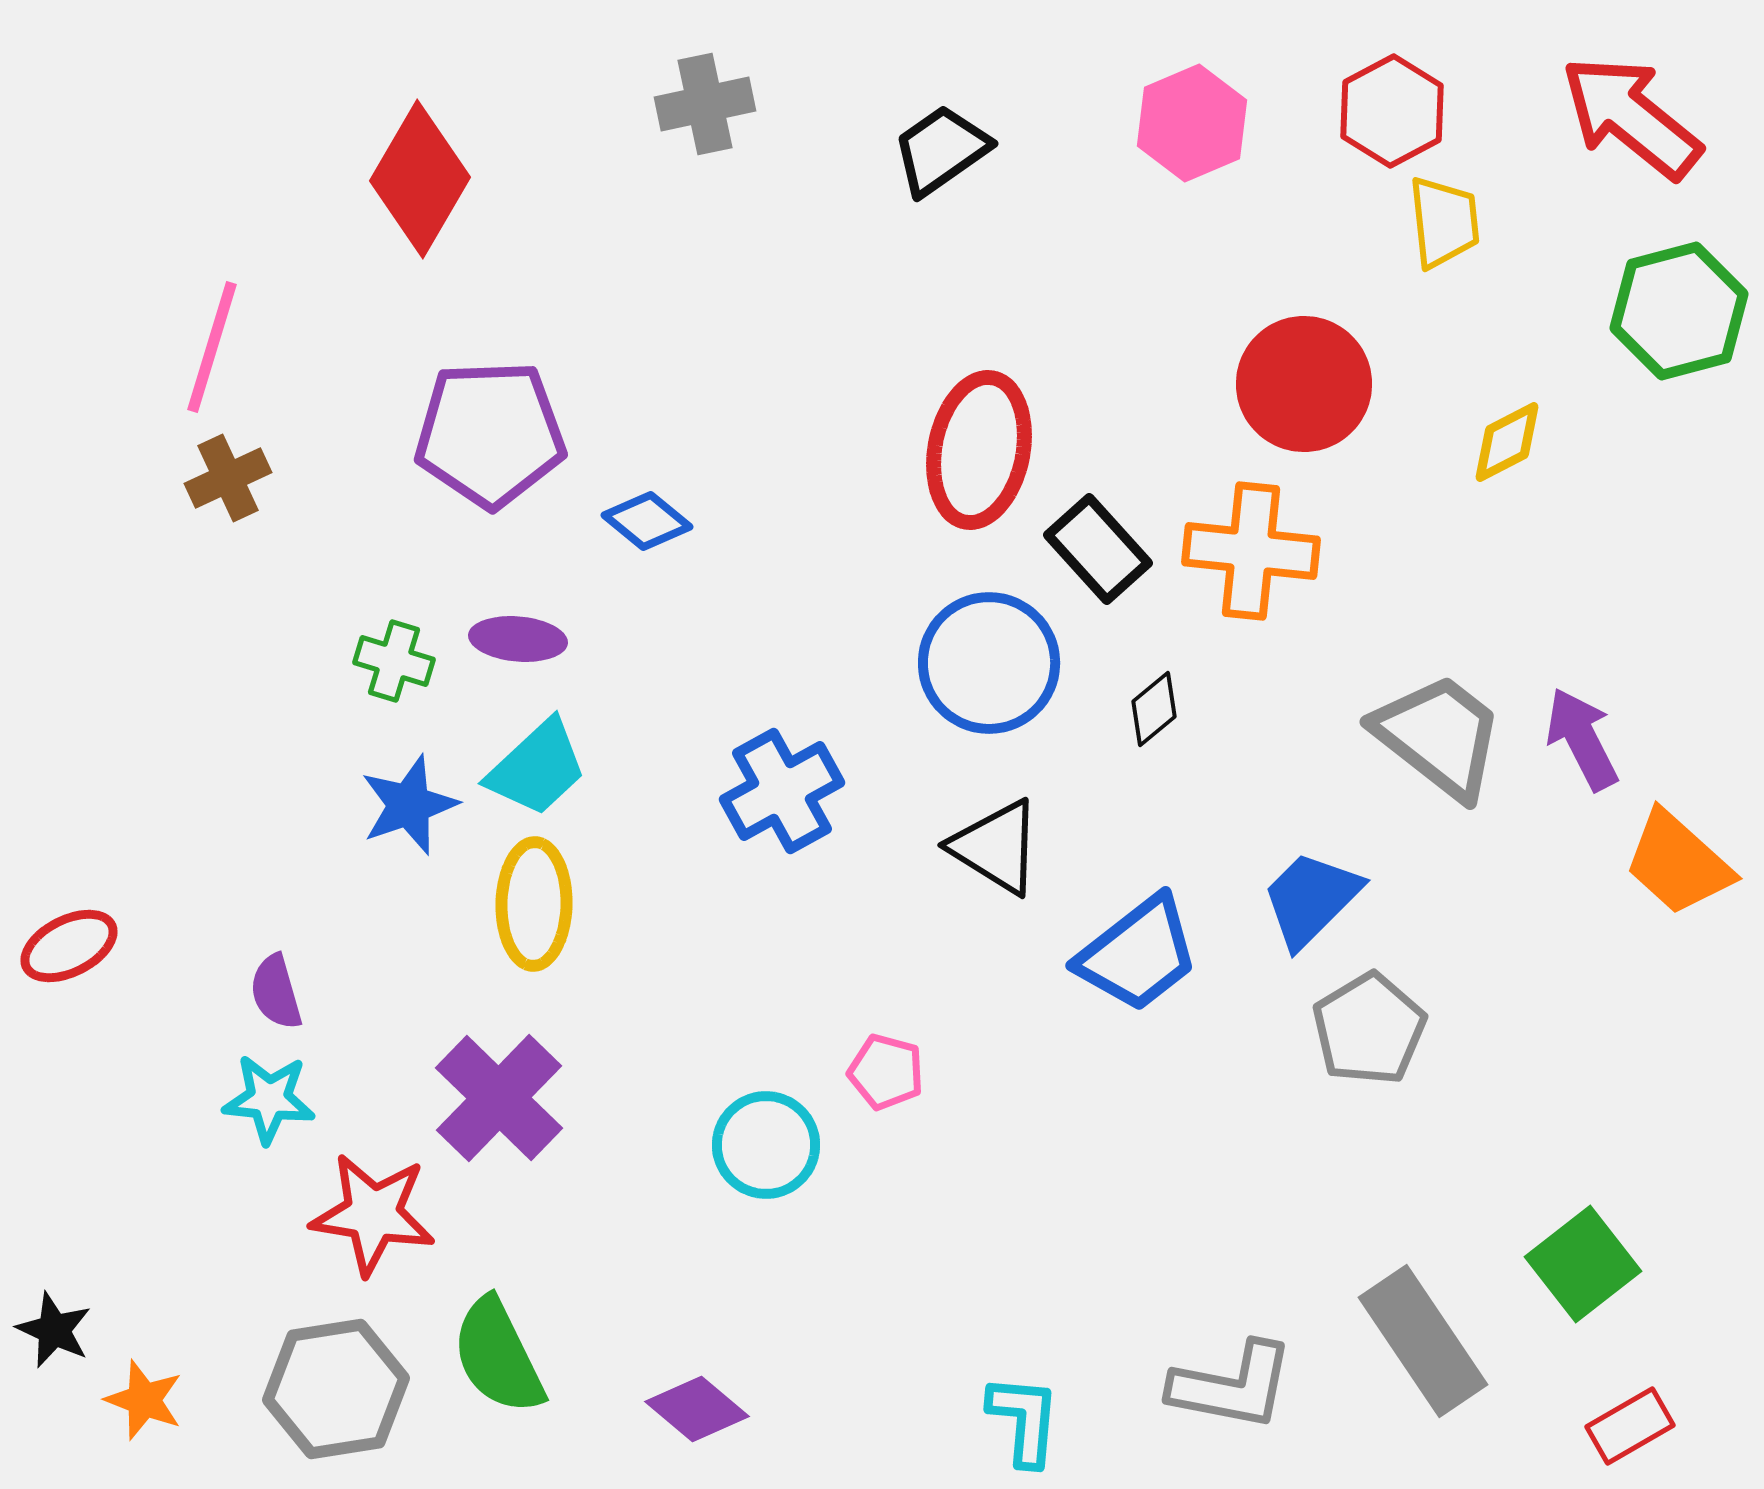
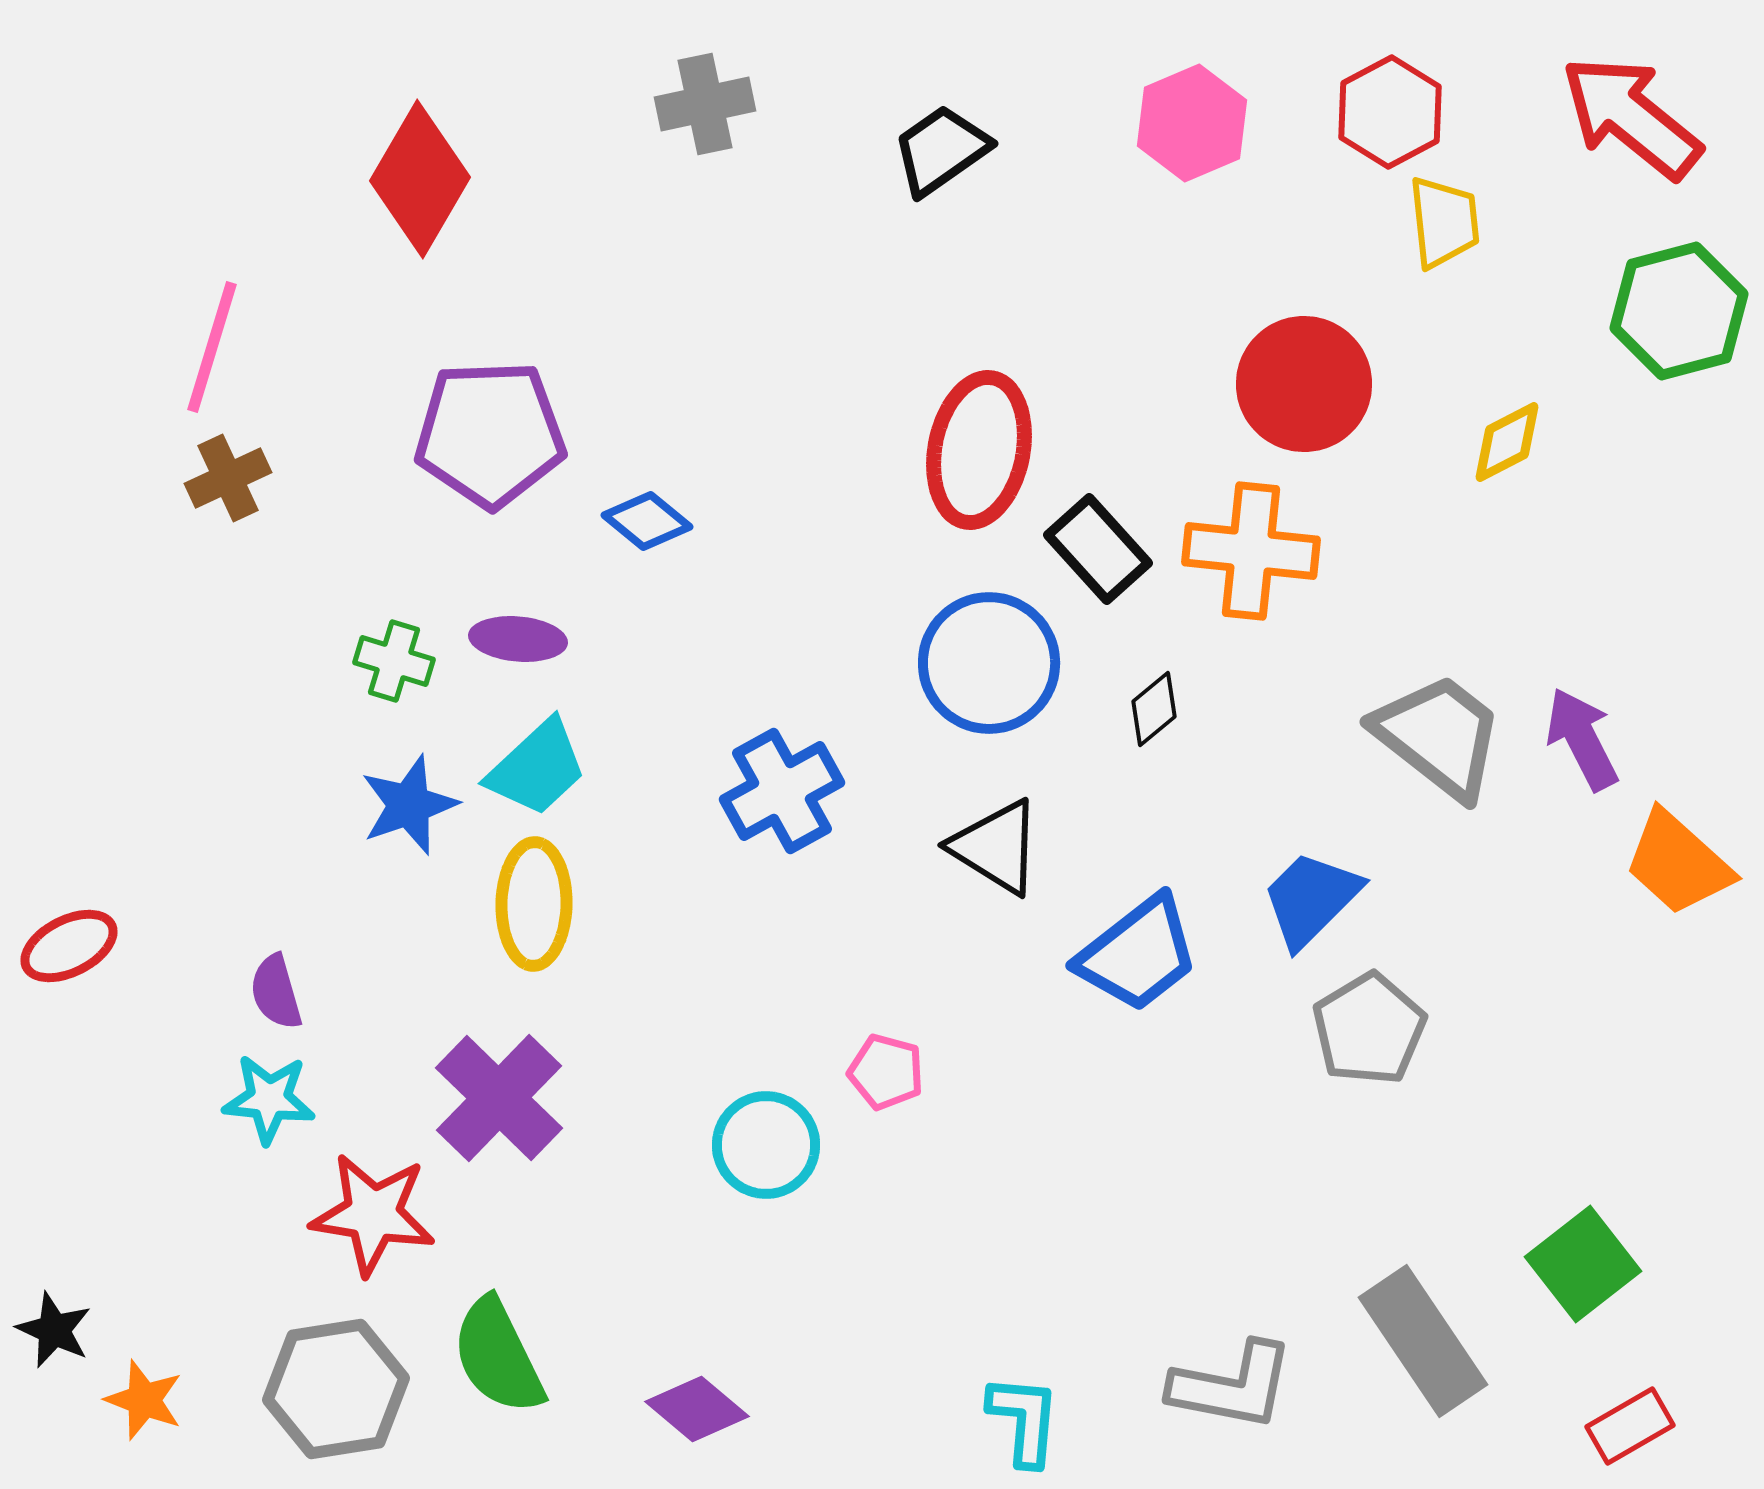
red hexagon at (1392, 111): moved 2 px left, 1 px down
